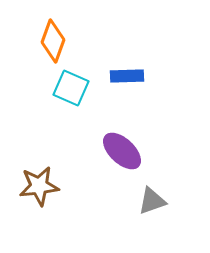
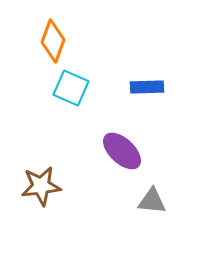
blue rectangle: moved 20 px right, 11 px down
brown star: moved 2 px right
gray triangle: rotated 24 degrees clockwise
